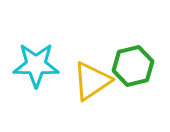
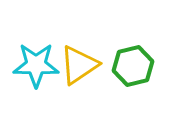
yellow triangle: moved 13 px left, 16 px up
